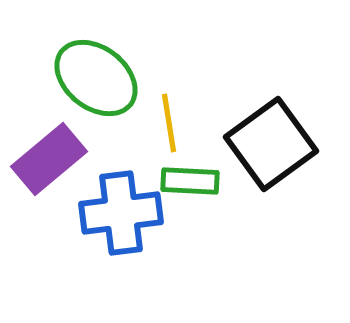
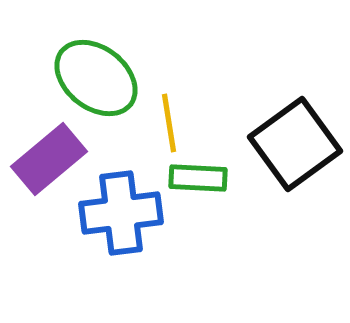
black square: moved 24 px right
green rectangle: moved 8 px right, 3 px up
